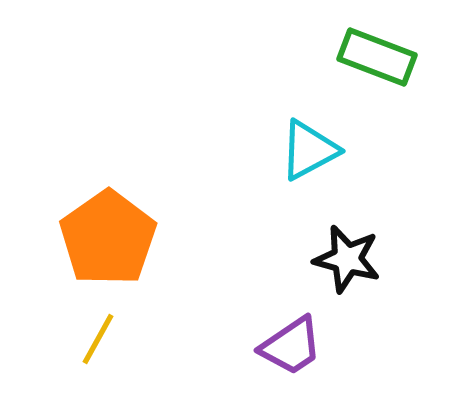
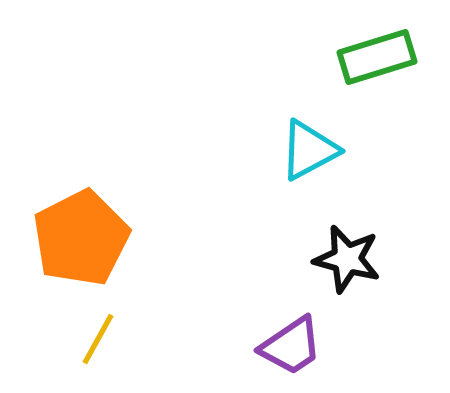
green rectangle: rotated 38 degrees counterclockwise
orange pentagon: moved 27 px left; rotated 8 degrees clockwise
